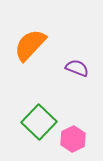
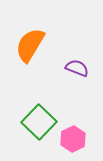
orange semicircle: rotated 12 degrees counterclockwise
